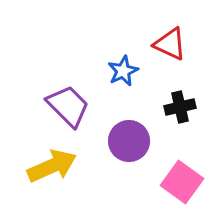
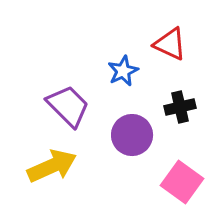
purple circle: moved 3 px right, 6 px up
